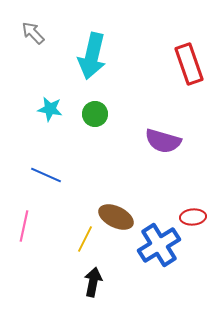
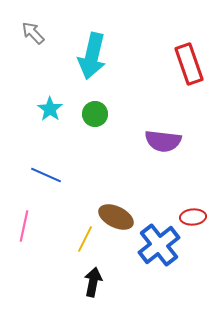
cyan star: rotated 25 degrees clockwise
purple semicircle: rotated 9 degrees counterclockwise
blue cross: rotated 6 degrees counterclockwise
